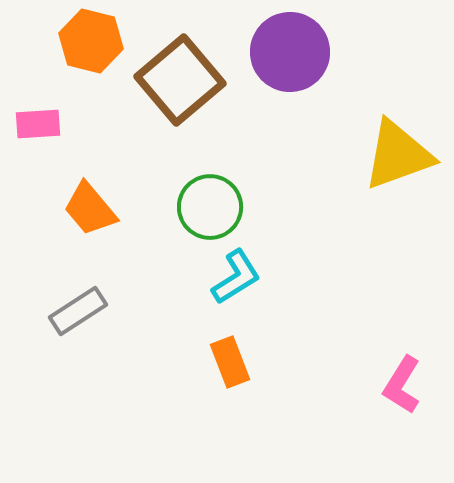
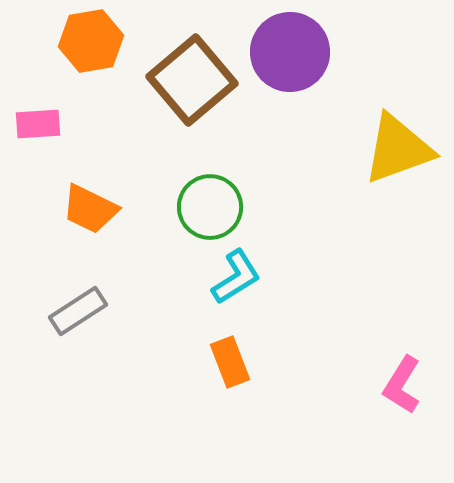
orange hexagon: rotated 24 degrees counterclockwise
brown square: moved 12 px right
yellow triangle: moved 6 px up
orange trapezoid: rotated 24 degrees counterclockwise
